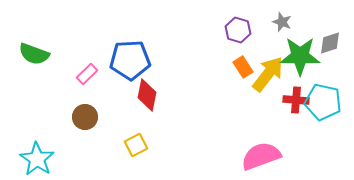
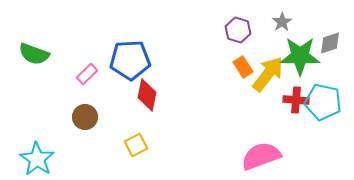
gray star: rotated 18 degrees clockwise
